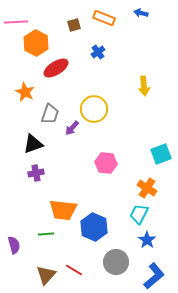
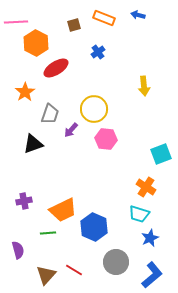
blue arrow: moved 3 px left, 2 px down
orange star: rotated 12 degrees clockwise
purple arrow: moved 1 px left, 2 px down
pink hexagon: moved 24 px up
purple cross: moved 12 px left, 28 px down
orange cross: moved 1 px left, 1 px up
orange trapezoid: rotated 32 degrees counterclockwise
cyan trapezoid: rotated 100 degrees counterclockwise
green line: moved 2 px right, 1 px up
blue star: moved 3 px right, 2 px up; rotated 12 degrees clockwise
purple semicircle: moved 4 px right, 5 px down
blue L-shape: moved 2 px left, 1 px up
